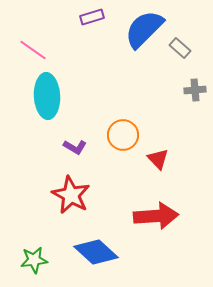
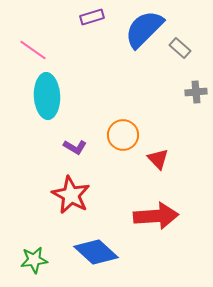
gray cross: moved 1 px right, 2 px down
